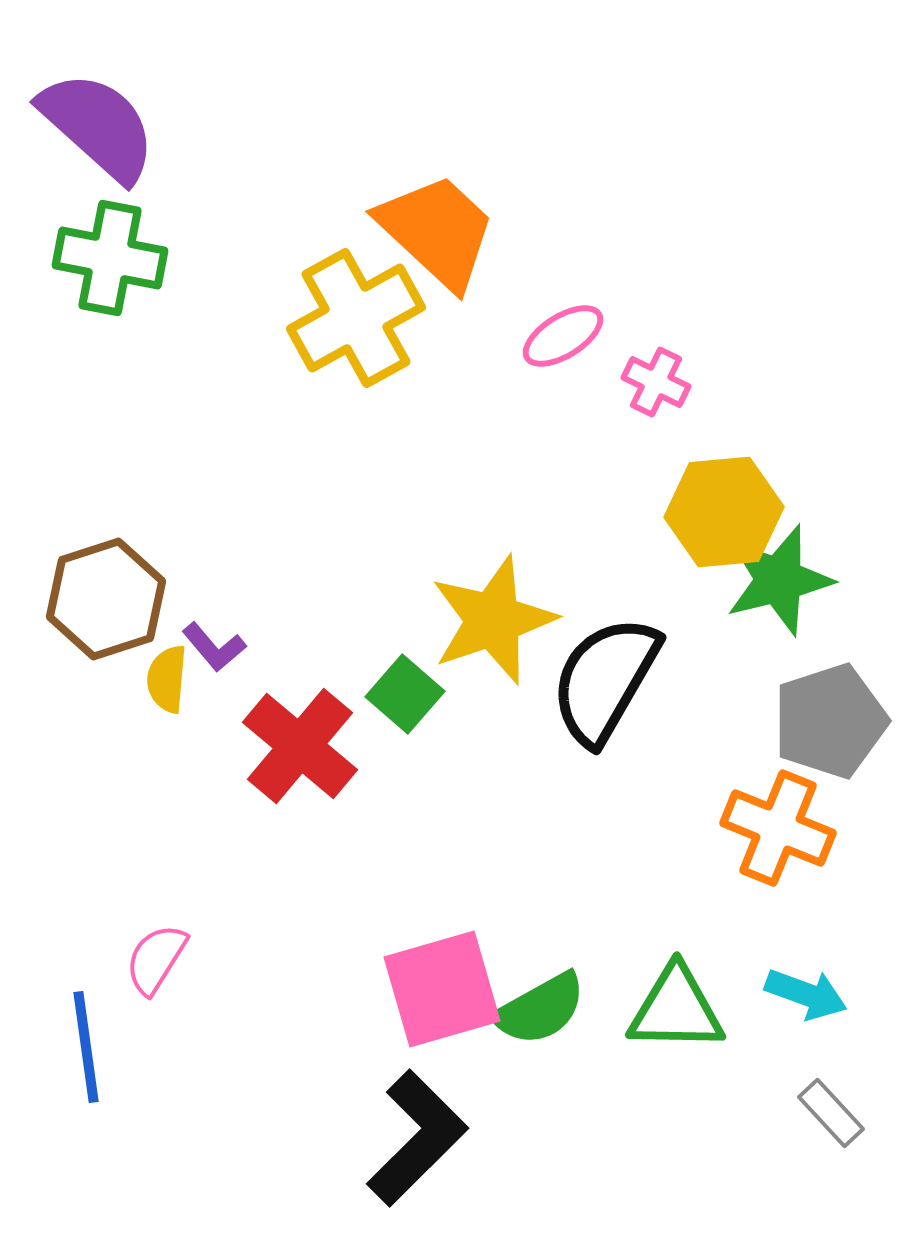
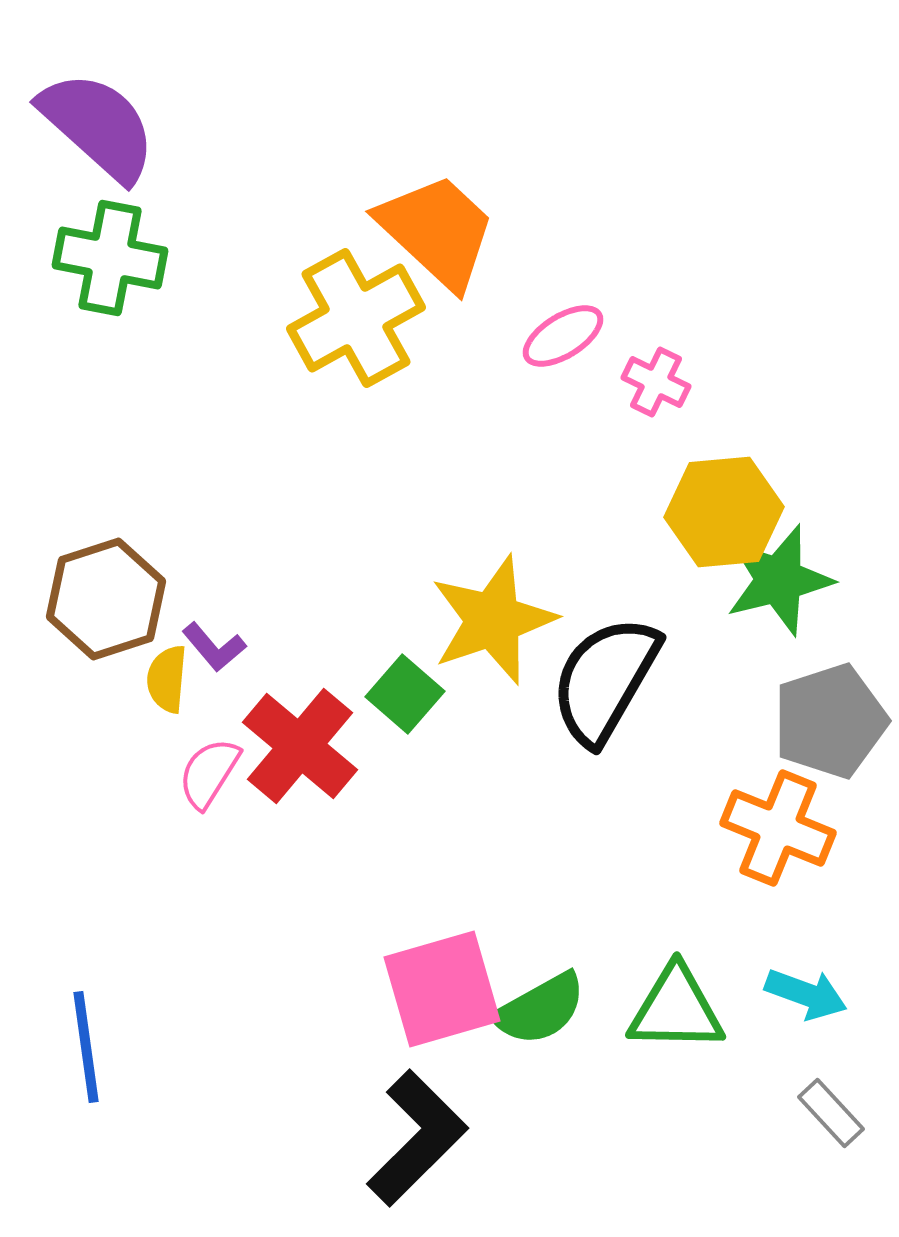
pink semicircle: moved 53 px right, 186 px up
